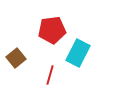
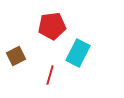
red pentagon: moved 4 px up
brown square: moved 2 px up; rotated 12 degrees clockwise
